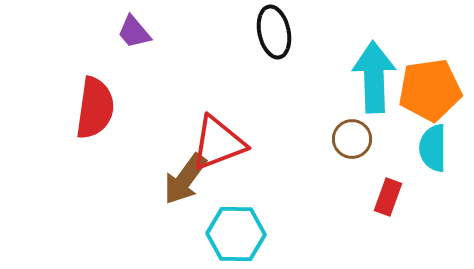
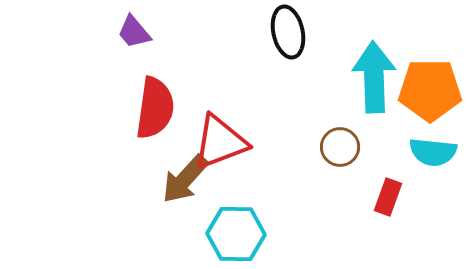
black ellipse: moved 14 px right
orange pentagon: rotated 8 degrees clockwise
red semicircle: moved 60 px right
brown circle: moved 12 px left, 8 px down
red triangle: moved 2 px right, 1 px up
cyan semicircle: moved 4 px down; rotated 84 degrees counterclockwise
brown arrow: rotated 6 degrees clockwise
